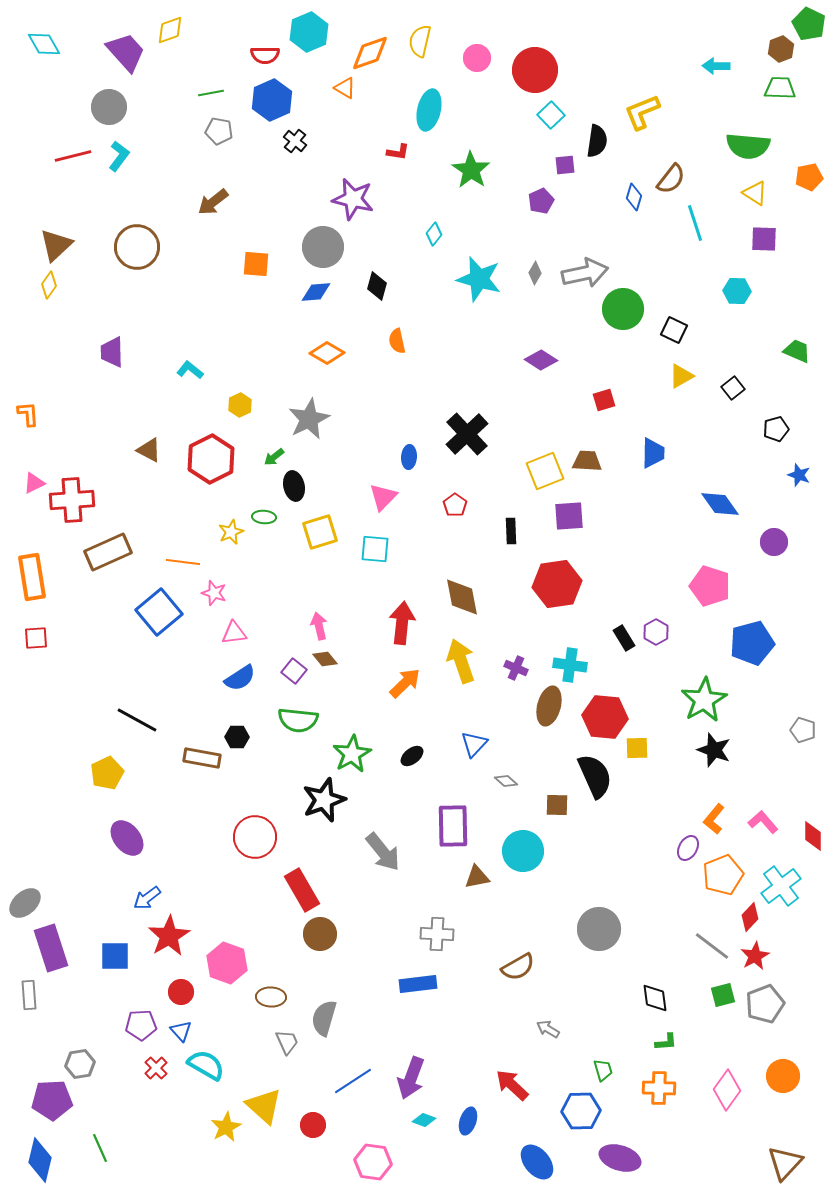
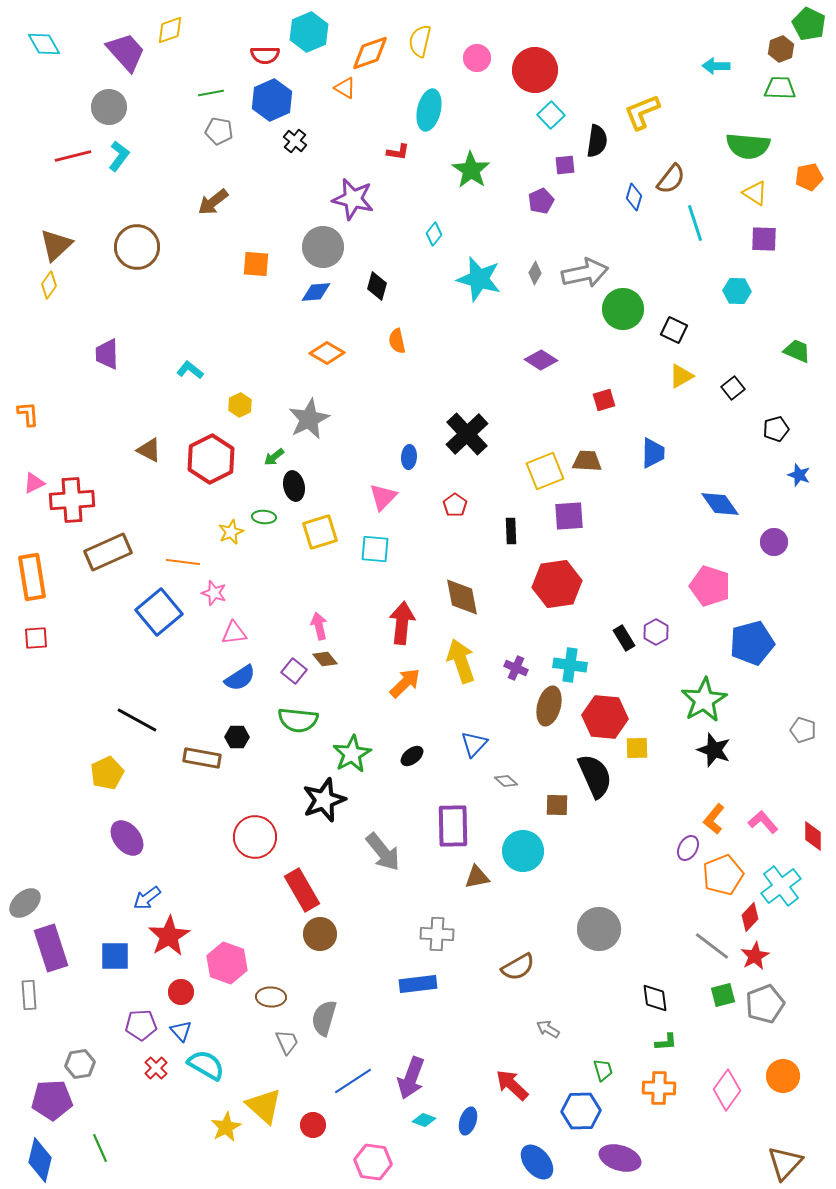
purple trapezoid at (112, 352): moved 5 px left, 2 px down
